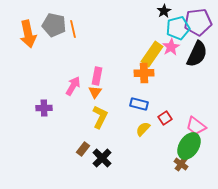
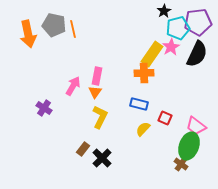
purple cross: rotated 35 degrees clockwise
red square: rotated 32 degrees counterclockwise
green ellipse: rotated 12 degrees counterclockwise
